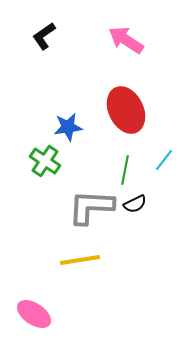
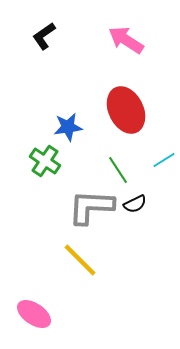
cyan line: rotated 20 degrees clockwise
green line: moved 7 px left; rotated 44 degrees counterclockwise
yellow line: rotated 54 degrees clockwise
